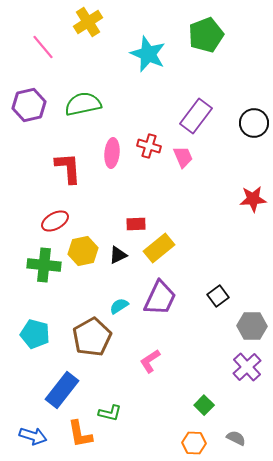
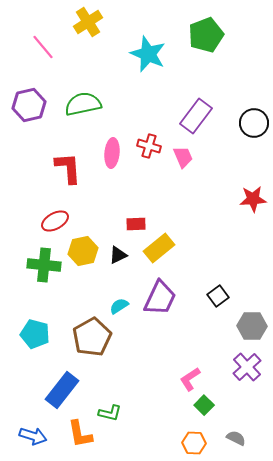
pink L-shape: moved 40 px right, 18 px down
